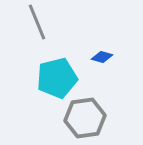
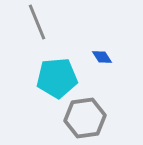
blue diamond: rotated 40 degrees clockwise
cyan pentagon: rotated 9 degrees clockwise
